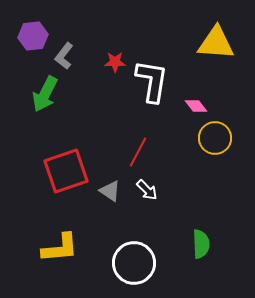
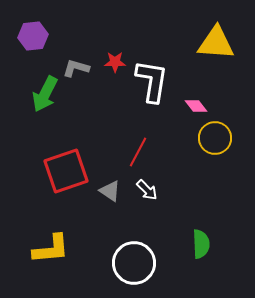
gray L-shape: moved 12 px right, 12 px down; rotated 68 degrees clockwise
yellow L-shape: moved 9 px left, 1 px down
